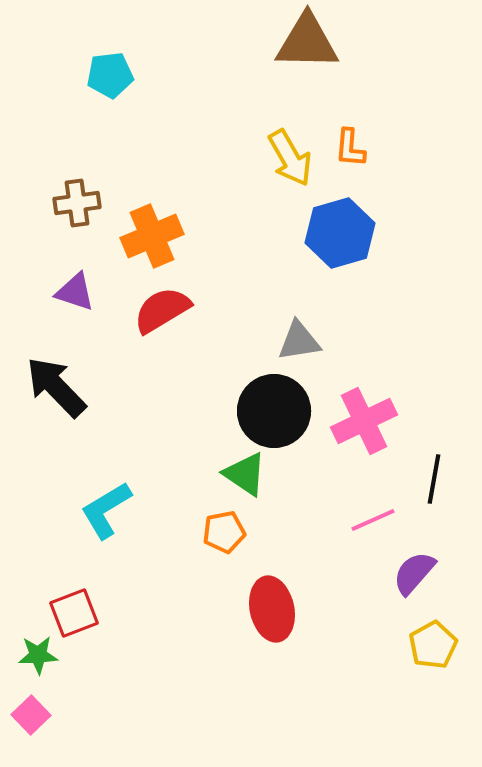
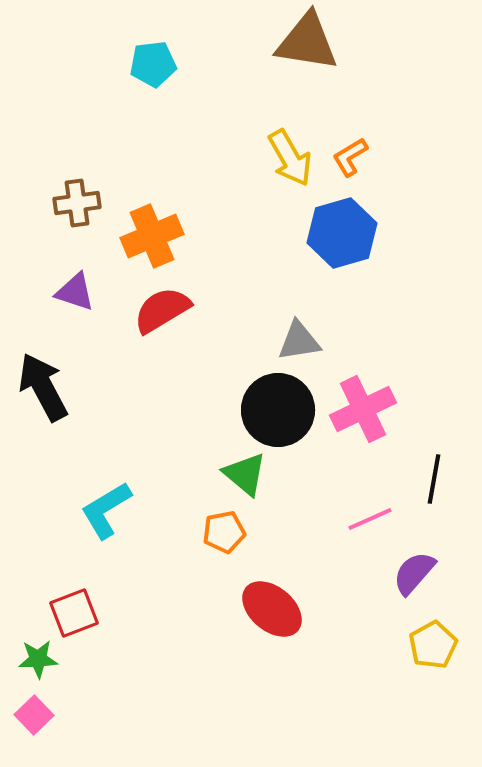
brown triangle: rotated 8 degrees clockwise
cyan pentagon: moved 43 px right, 11 px up
orange L-shape: moved 9 px down; rotated 54 degrees clockwise
blue hexagon: moved 2 px right
black arrow: moved 13 px left; rotated 16 degrees clockwise
black circle: moved 4 px right, 1 px up
pink cross: moved 1 px left, 12 px up
green triangle: rotated 6 degrees clockwise
pink line: moved 3 px left, 1 px up
red ellipse: rotated 38 degrees counterclockwise
green star: moved 4 px down
pink square: moved 3 px right
